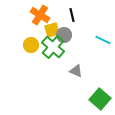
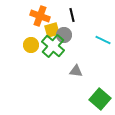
orange cross: moved 1 px down; rotated 12 degrees counterclockwise
green cross: moved 1 px up
gray triangle: rotated 16 degrees counterclockwise
